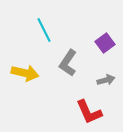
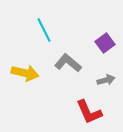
gray L-shape: rotated 96 degrees clockwise
